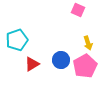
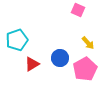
yellow arrow: rotated 24 degrees counterclockwise
blue circle: moved 1 px left, 2 px up
pink pentagon: moved 3 px down
